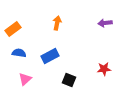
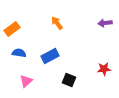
orange arrow: rotated 48 degrees counterclockwise
orange rectangle: moved 1 px left
pink triangle: moved 1 px right, 2 px down
